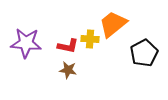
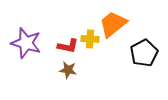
purple star: rotated 12 degrees clockwise
